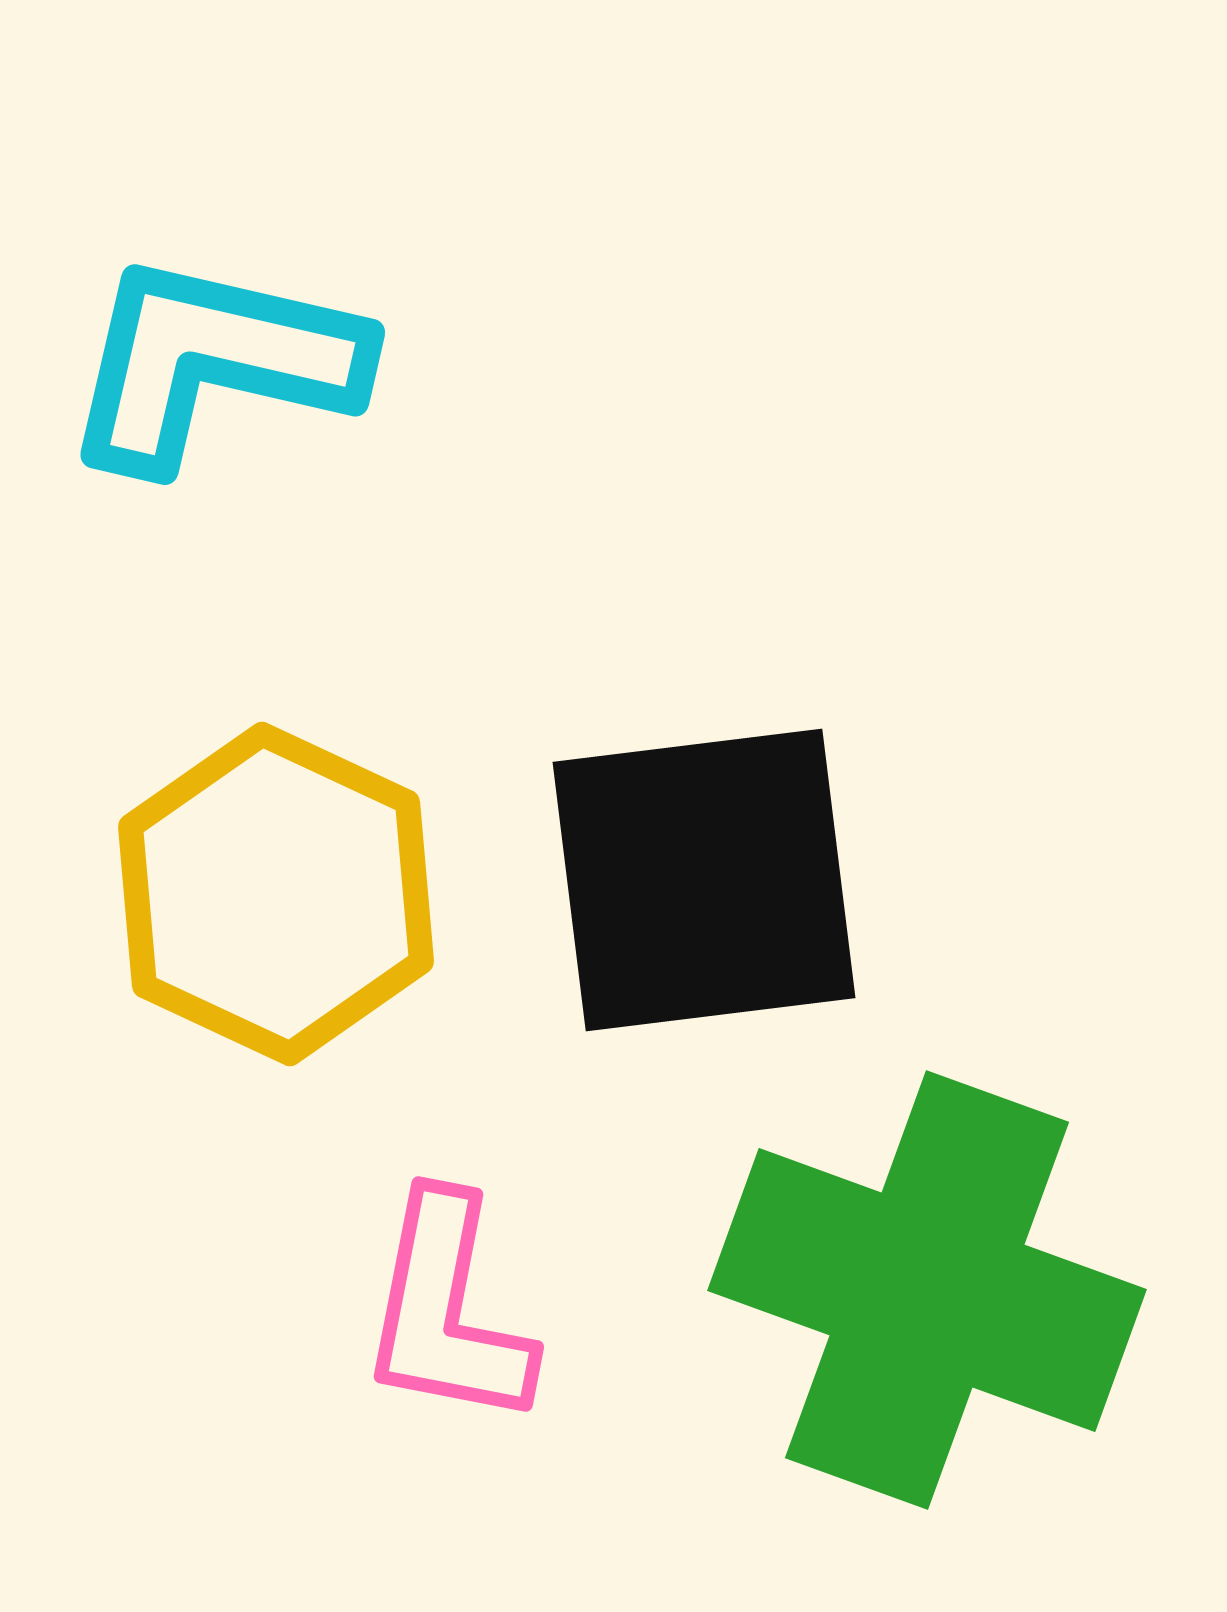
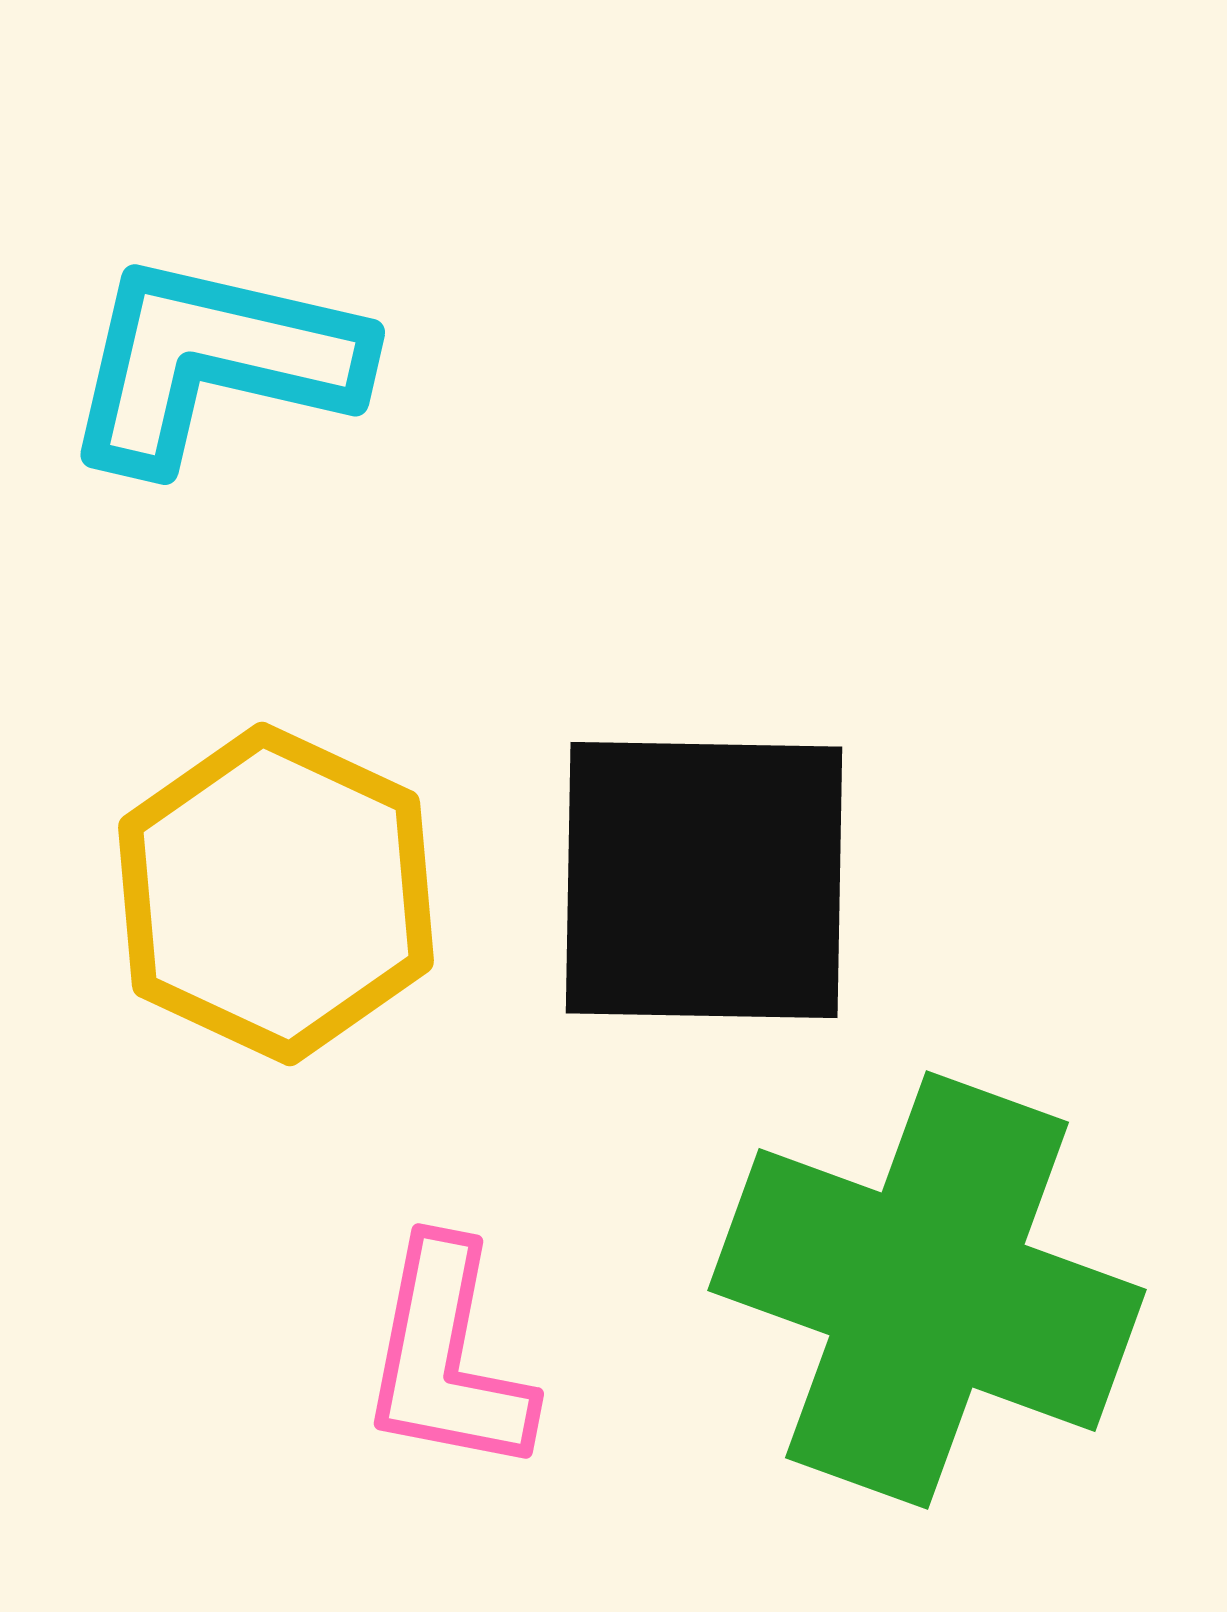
black square: rotated 8 degrees clockwise
pink L-shape: moved 47 px down
